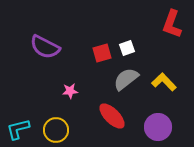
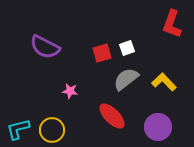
pink star: rotated 14 degrees clockwise
yellow circle: moved 4 px left
